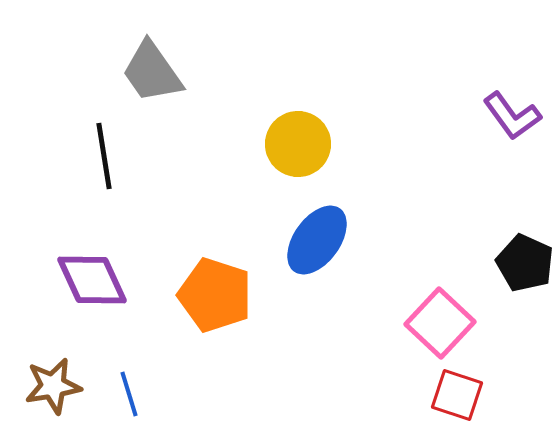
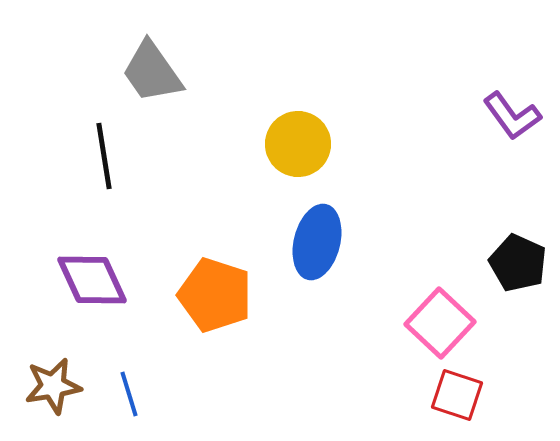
blue ellipse: moved 2 px down; rotated 22 degrees counterclockwise
black pentagon: moved 7 px left
